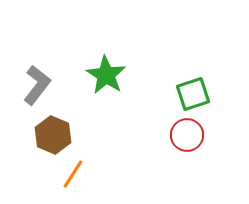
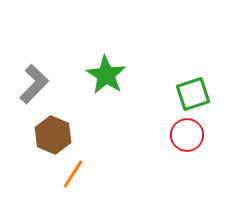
gray L-shape: moved 3 px left, 1 px up; rotated 6 degrees clockwise
